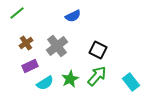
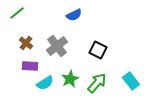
blue semicircle: moved 1 px right, 1 px up
brown cross: rotated 16 degrees counterclockwise
purple rectangle: rotated 28 degrees clockwise
green arrow: moved 7 px down
cyan rectangle: moved 1 px up
